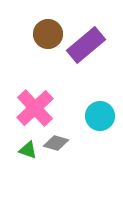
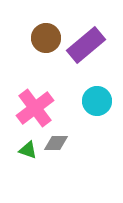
brown circle: moved 2 px left, 4 px down
pink cross: rotated 6 degrees clockwise
cyan circle: moved 3 px left, 15 px up
gray diamond: rotated 15 degrees counterclockwise
